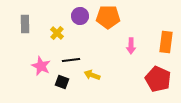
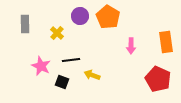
orange pentagon: rotated 30 degrees clockwise
orange rectangle: rotated 15 degrees counterclockwise
